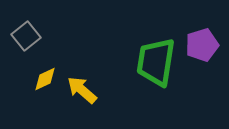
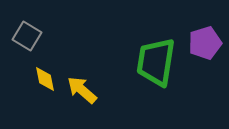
gray square: moved 1 px right; rotated 20 degrees counterclockwise
purple pentagon: moved 3 px right, 2 px up
yellow diamond: rotated 76 degrees counterclockwise
